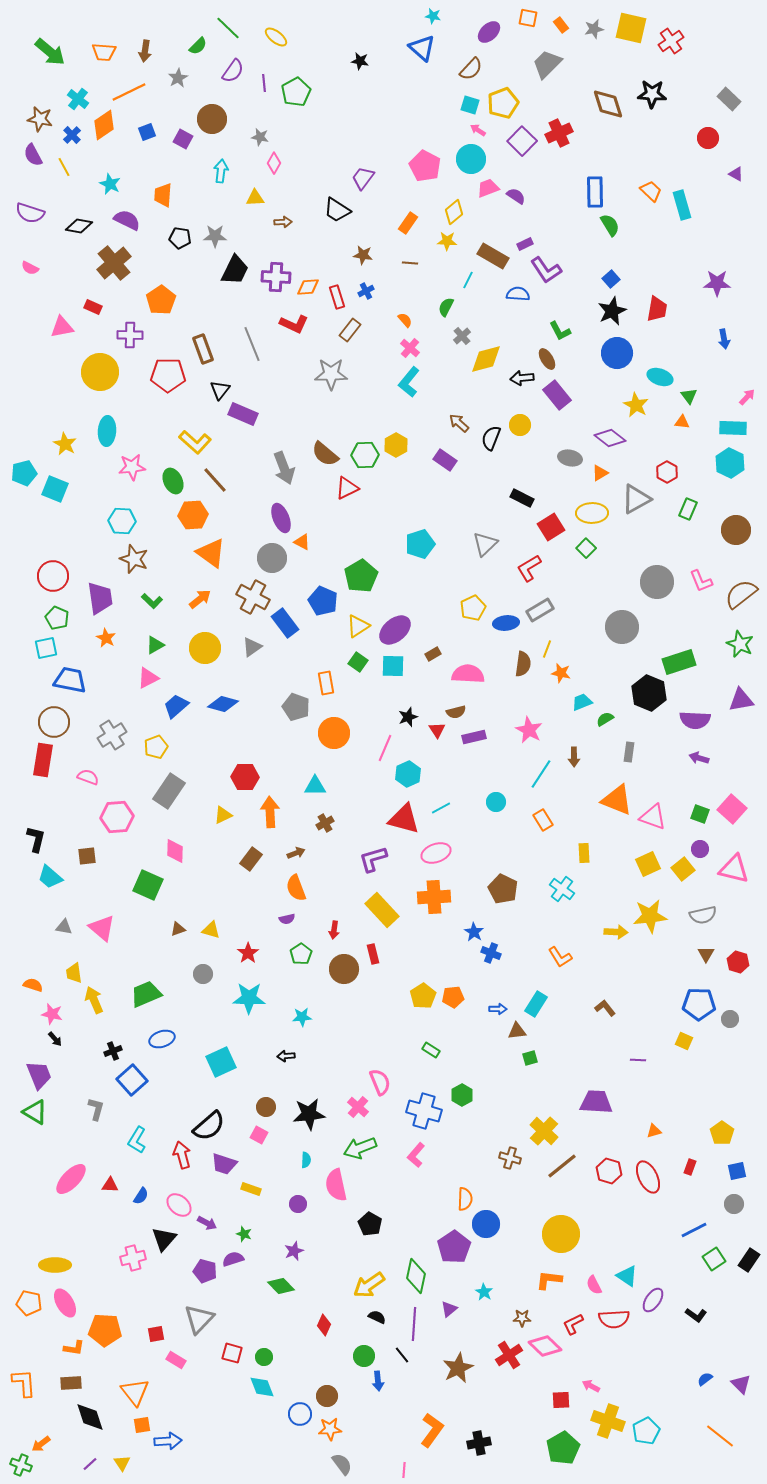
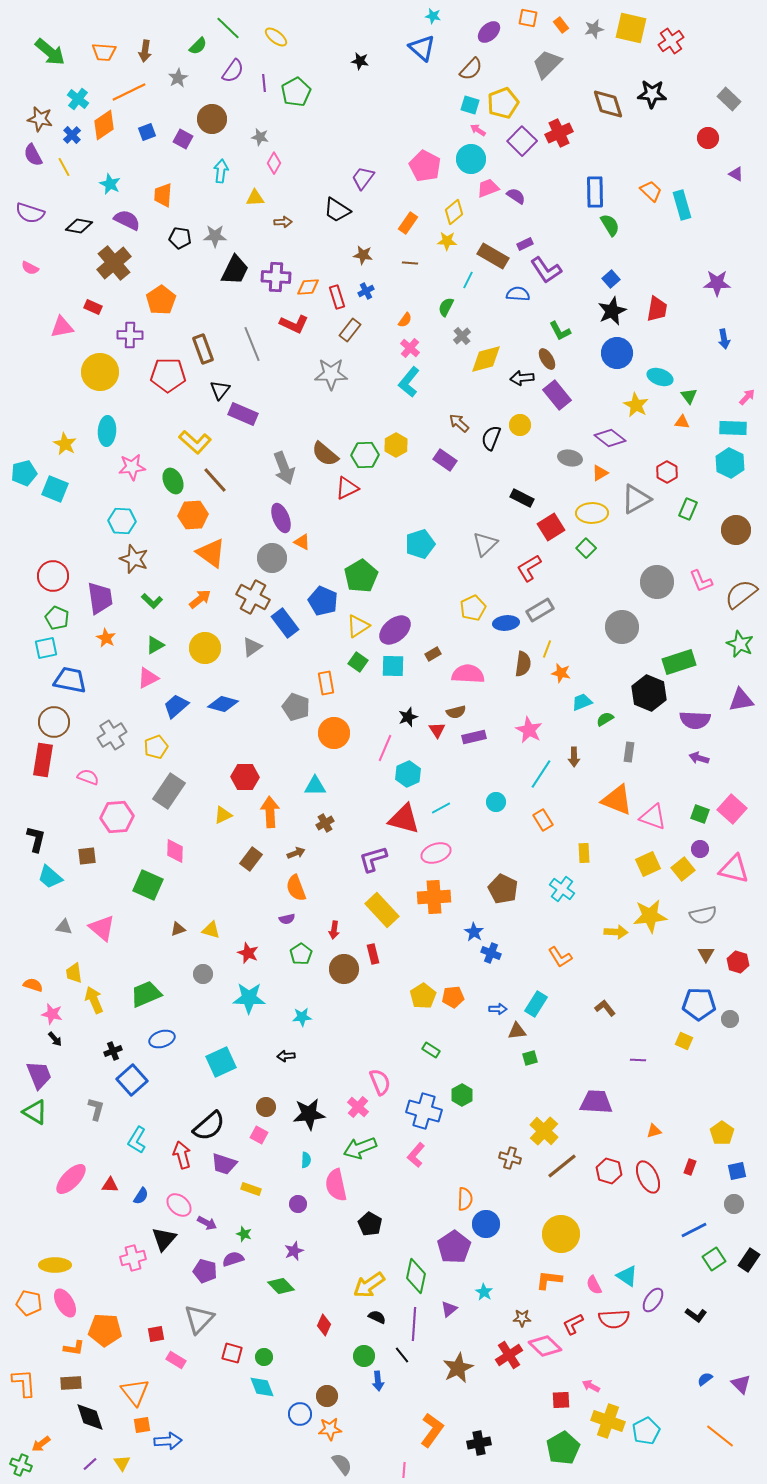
orange semicircle at (405, 320): rotated 77 degrees clockwise
red star at (248, 953): rotated 15 degrees counterclockwise
